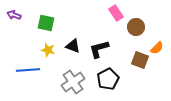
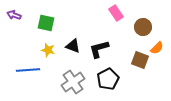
brown circle: moved 7 px right
